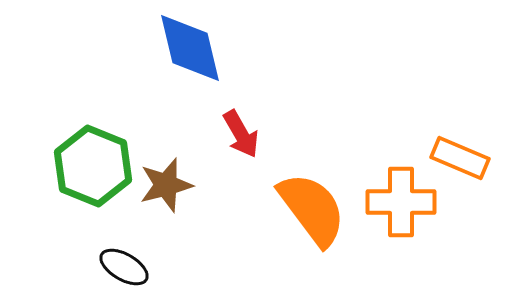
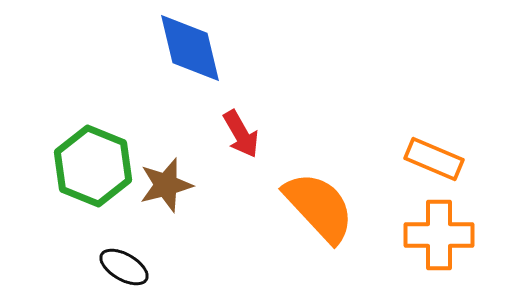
orange rectangle: moved 26 px left, 1 px down
orange cross: moved 38 px right, 33 px down
orange semicircle: moved 7 px right, 2 px up; rotated 6 degrees counterclockwise
